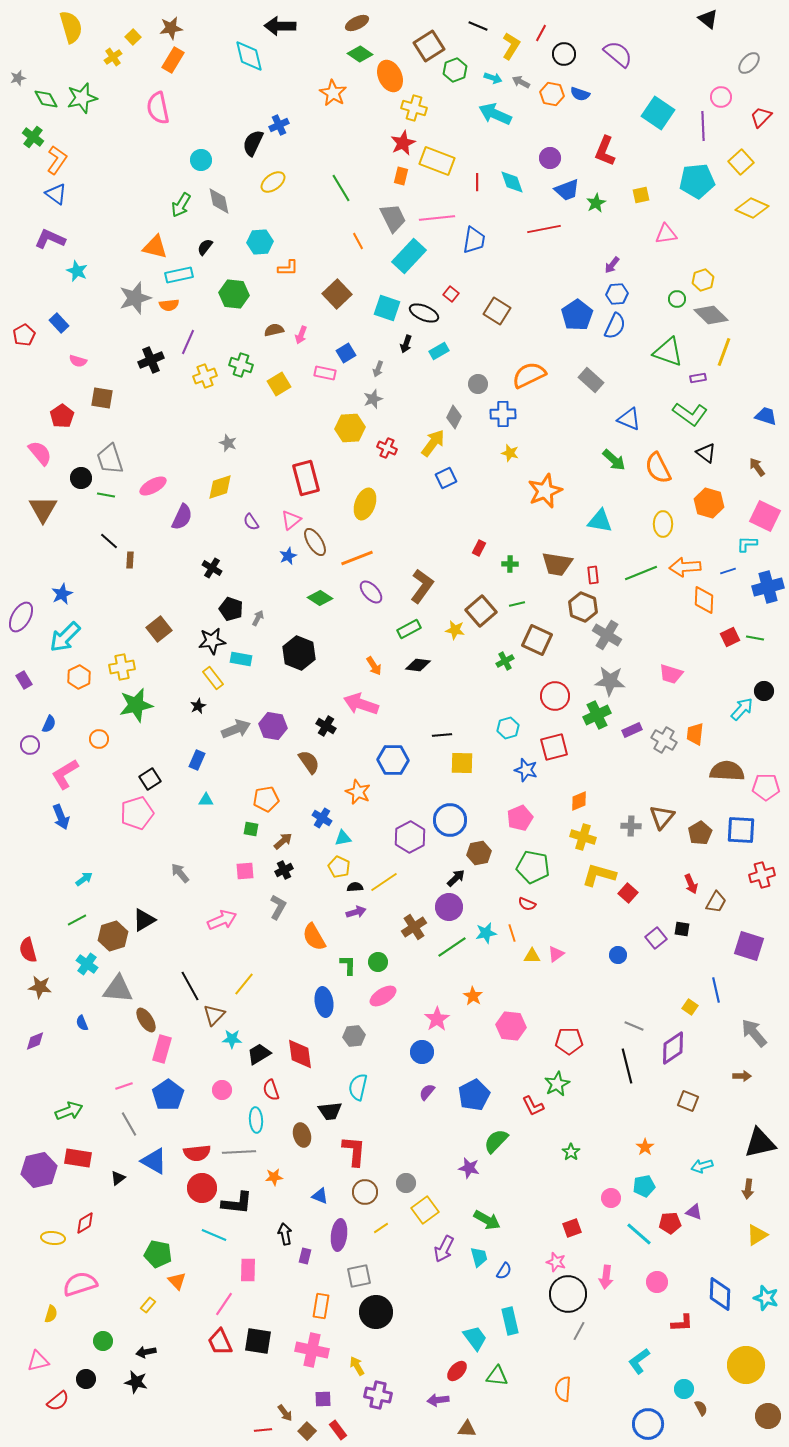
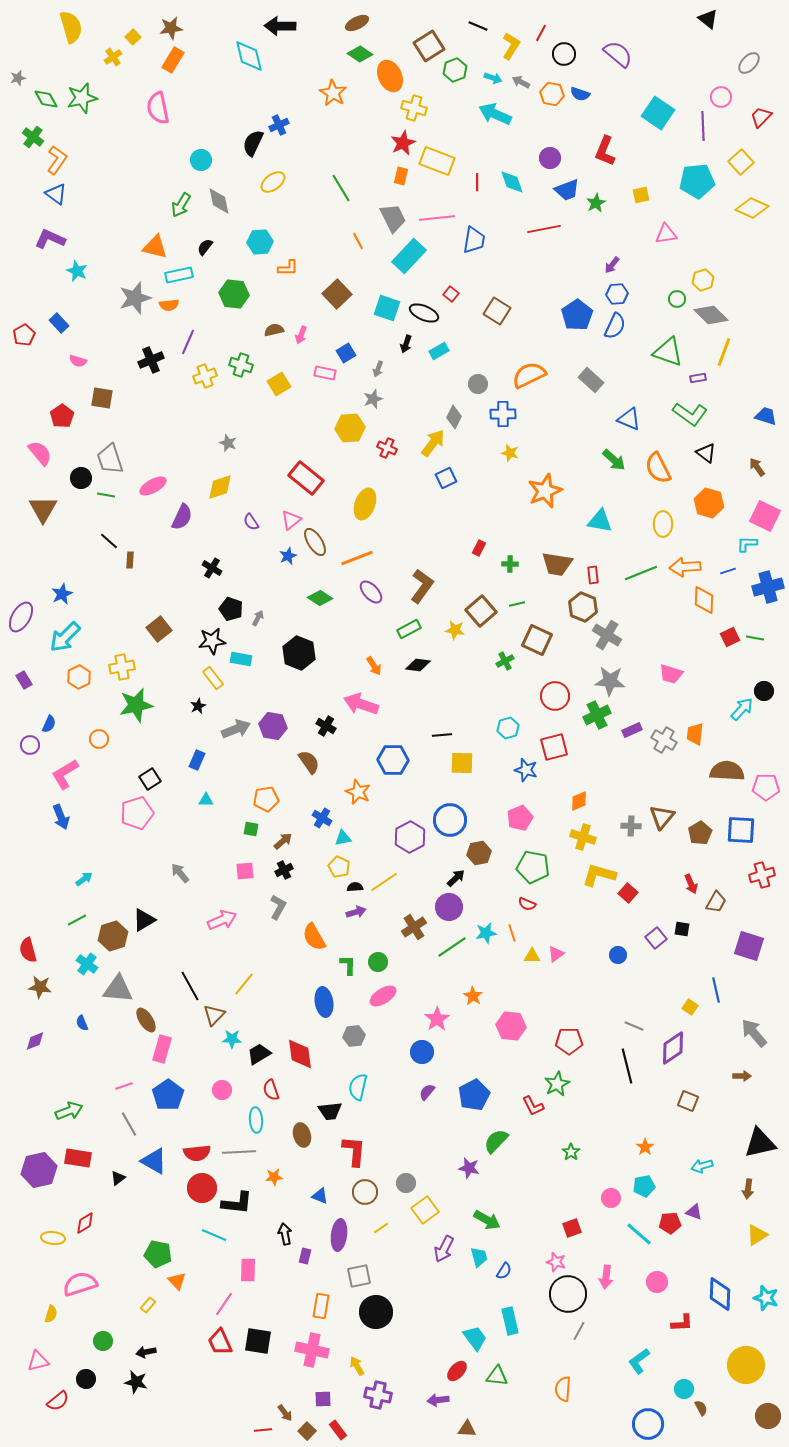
red rectangle at (306, 478): rotated 36 degrees counterclockwise
